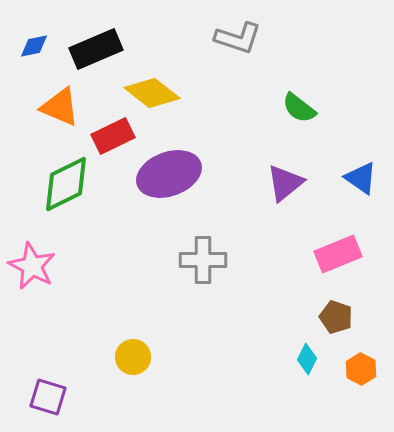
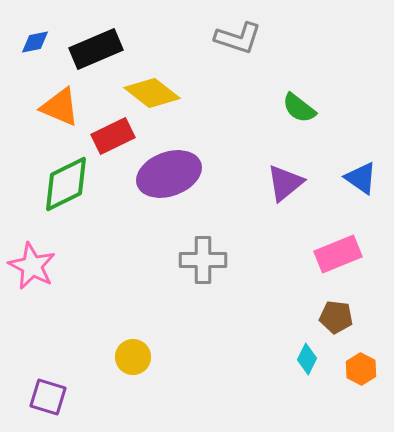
blue diamond: moved 1 px right, 4 px up
brown pentagon: rotated 12 degrees counterclockwise
